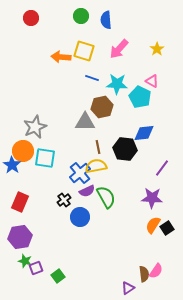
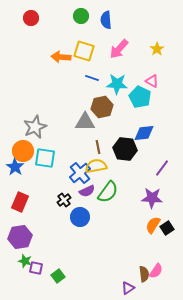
blue star: moved 3 px right, 2 px down
green semicircle: moved 2 px right, 5 px up; rotated 65 degrees clockwise
purple square: rotated 32 degrees clockwise
